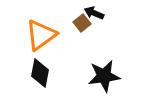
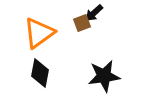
black arrow: rotated 66 degrees counterclockwise
brown square: rotated 18 degrees clockwise
orange triangle: moved 2 px left, 2 px up
